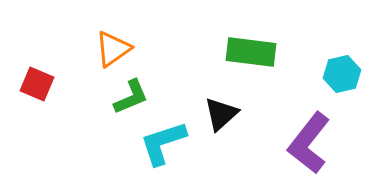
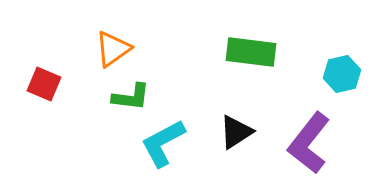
red square: moved 7 px right
green L-shape: rotated 30 degrees clockwise
black triangle: moved 15 px right, 18 px down; rotated 9 degrees clockwise
cyan L-shape: rotated 10 degrees counterclockwise
